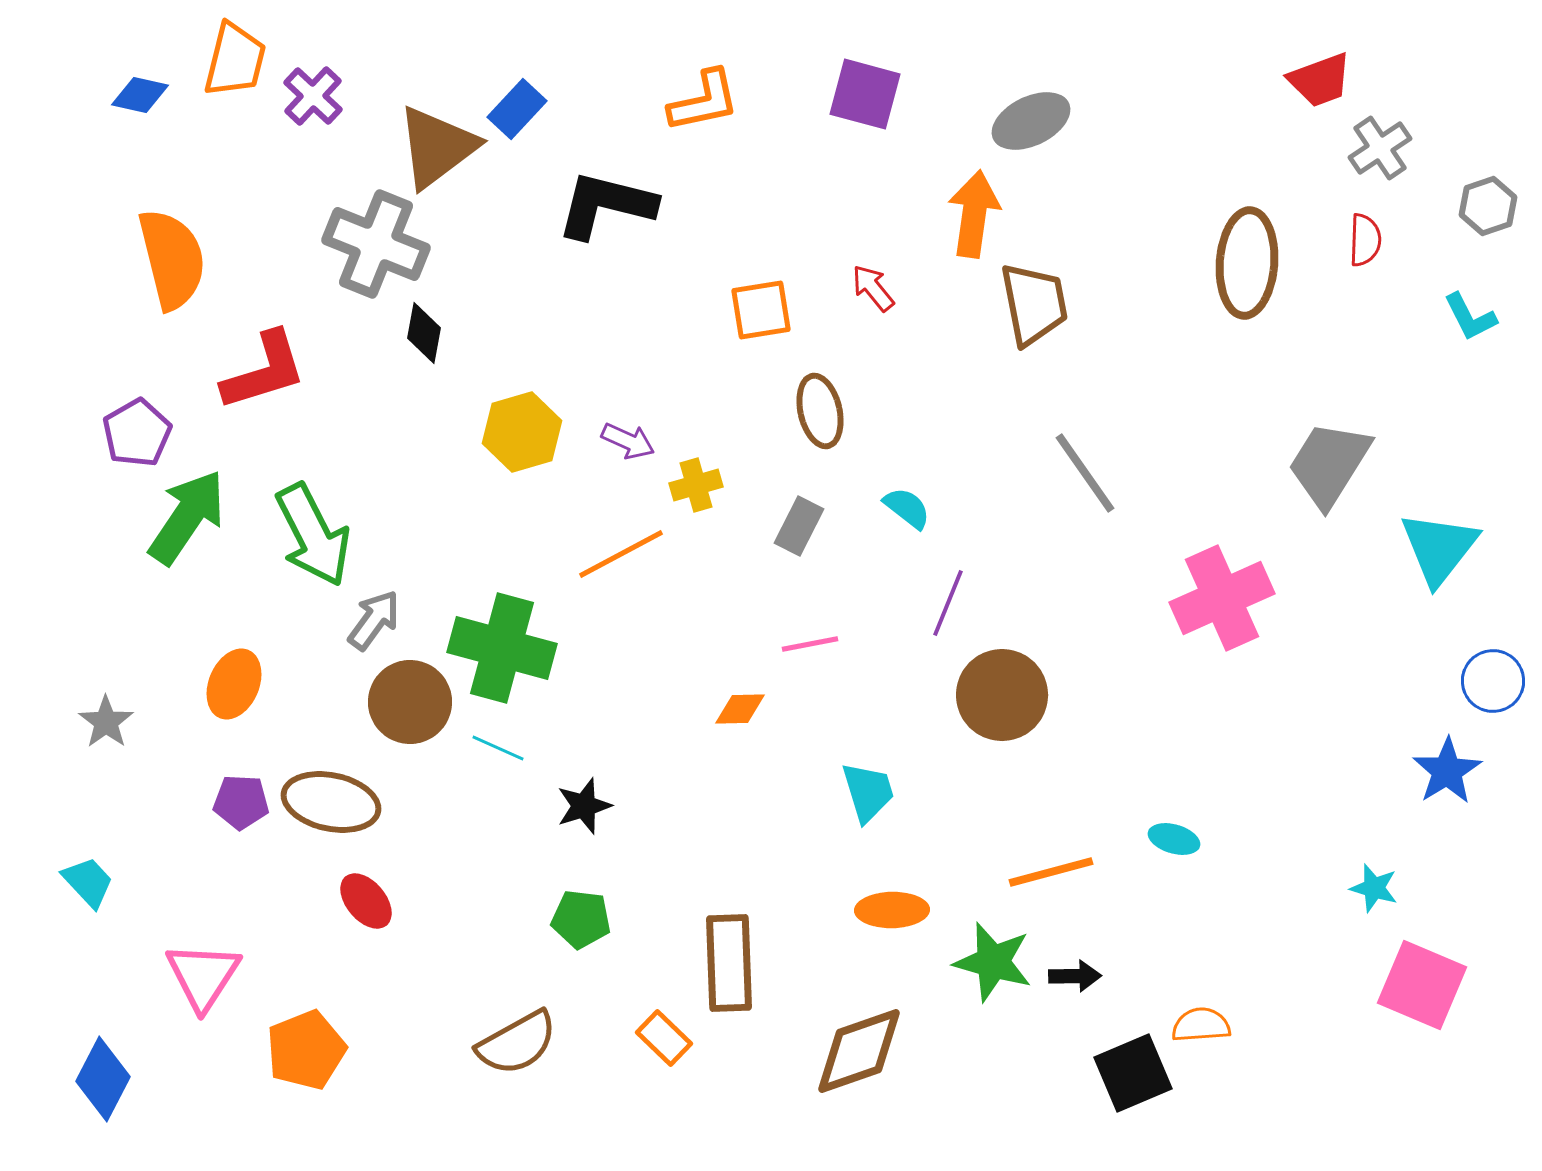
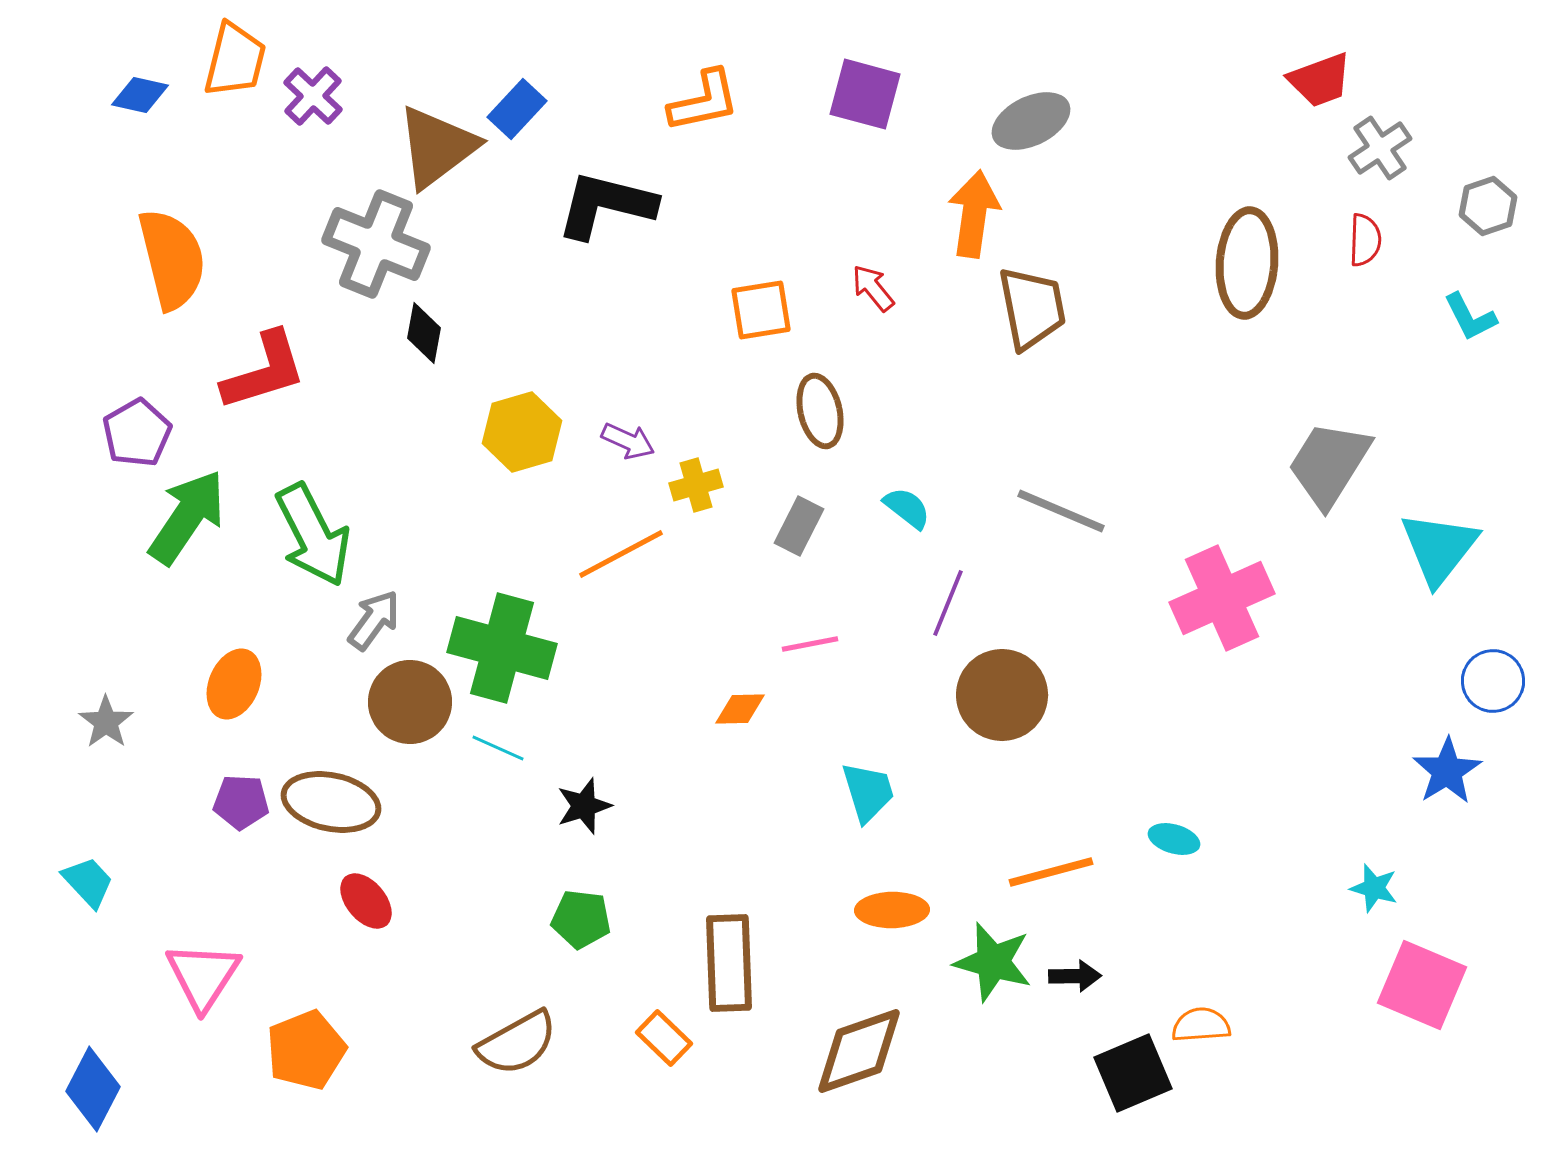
brown trapezoid at (1034, 304): moved 2 px left, 4 px down
gray line at (1085, 473): moved 24 px left, 38 px down; rotated 32 degrees counterclockwise
blue diamond at (103, 1079): moved 10 px left, 10 px down
